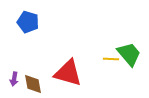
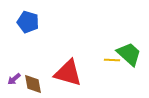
green trapezoid: rotated 8 degrees counterclockwise
yellow line: moved 1 px right, 1 px down
purple arrow: rotated 40 degrees clockwise
